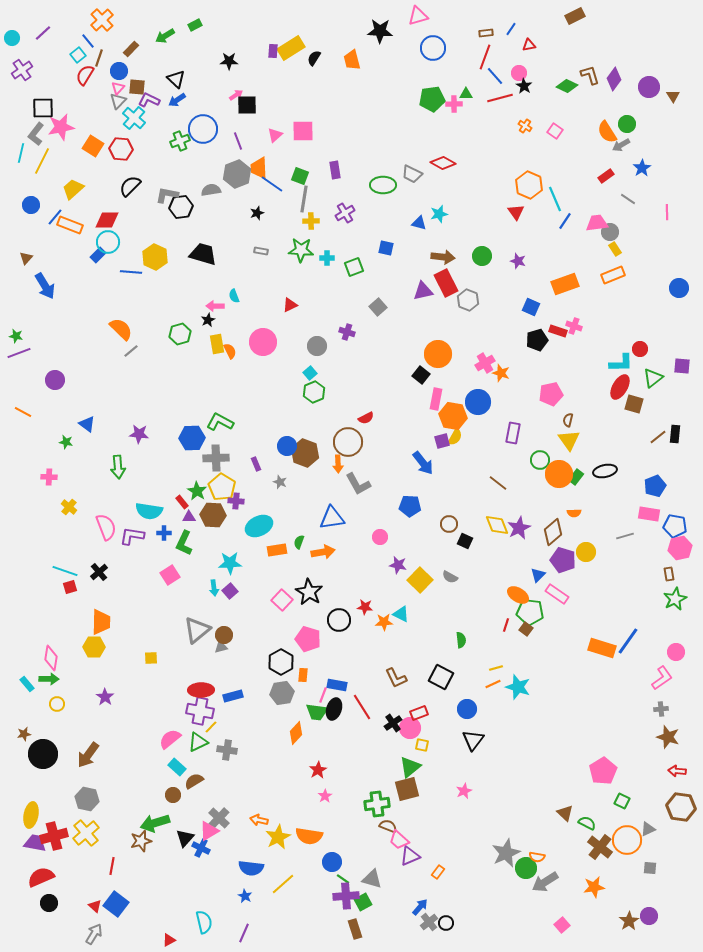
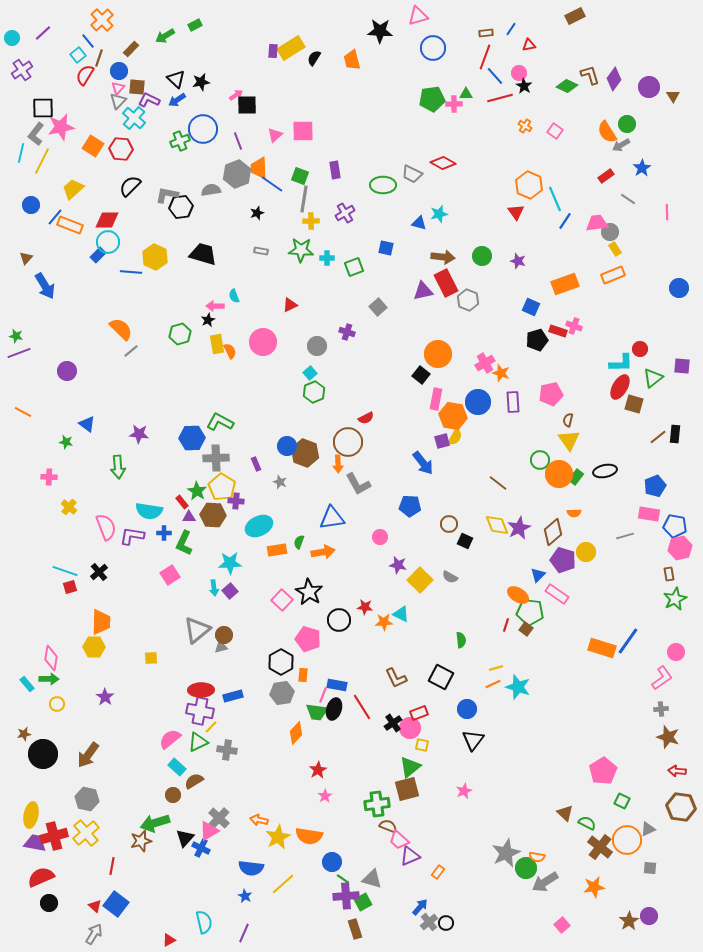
black star at (229, 61): moved 28 px left, 21 px down; rotated 12 degrees counterclockwise
purple circle at (55, 380): moved 12 px right, 9 px up
purple rectangle at (513, 433): moved 31 px up; rotated 15 degrees counterclockwise
